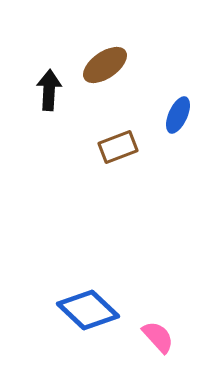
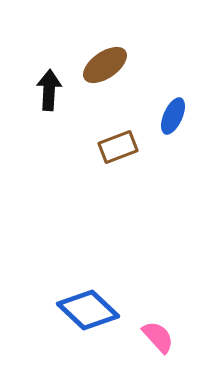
blue ellipse: moved 5 px left, 1 px down
